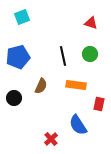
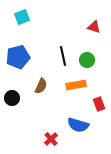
red triangle: moved 3 px right, 4 px down
green circle: moved 3 px left, 6 px down
orange rectangle: rotated 18 degrees counterclockwise
black circle: moved 2 px left
red rectangle: rotated 32 degrees counterclockwise
blue semicircle: rotated 40 degrees counterclockwise
